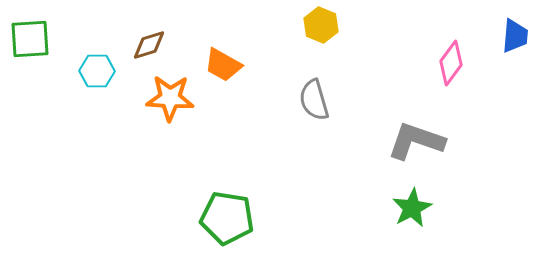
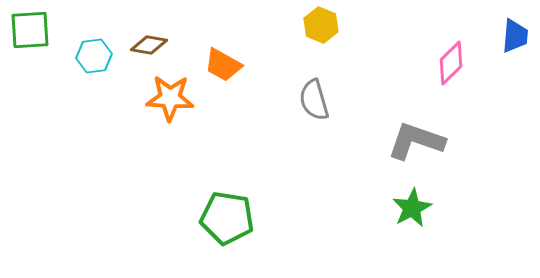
green square: moved 9 px up
brown diamond: rotated 27 degrees clockwise
pink diamond: rotated 9 degrees clockwise
cyan hexagon: moved 3 px left, 15 px up; rotated 8 degrees counterclockwise
